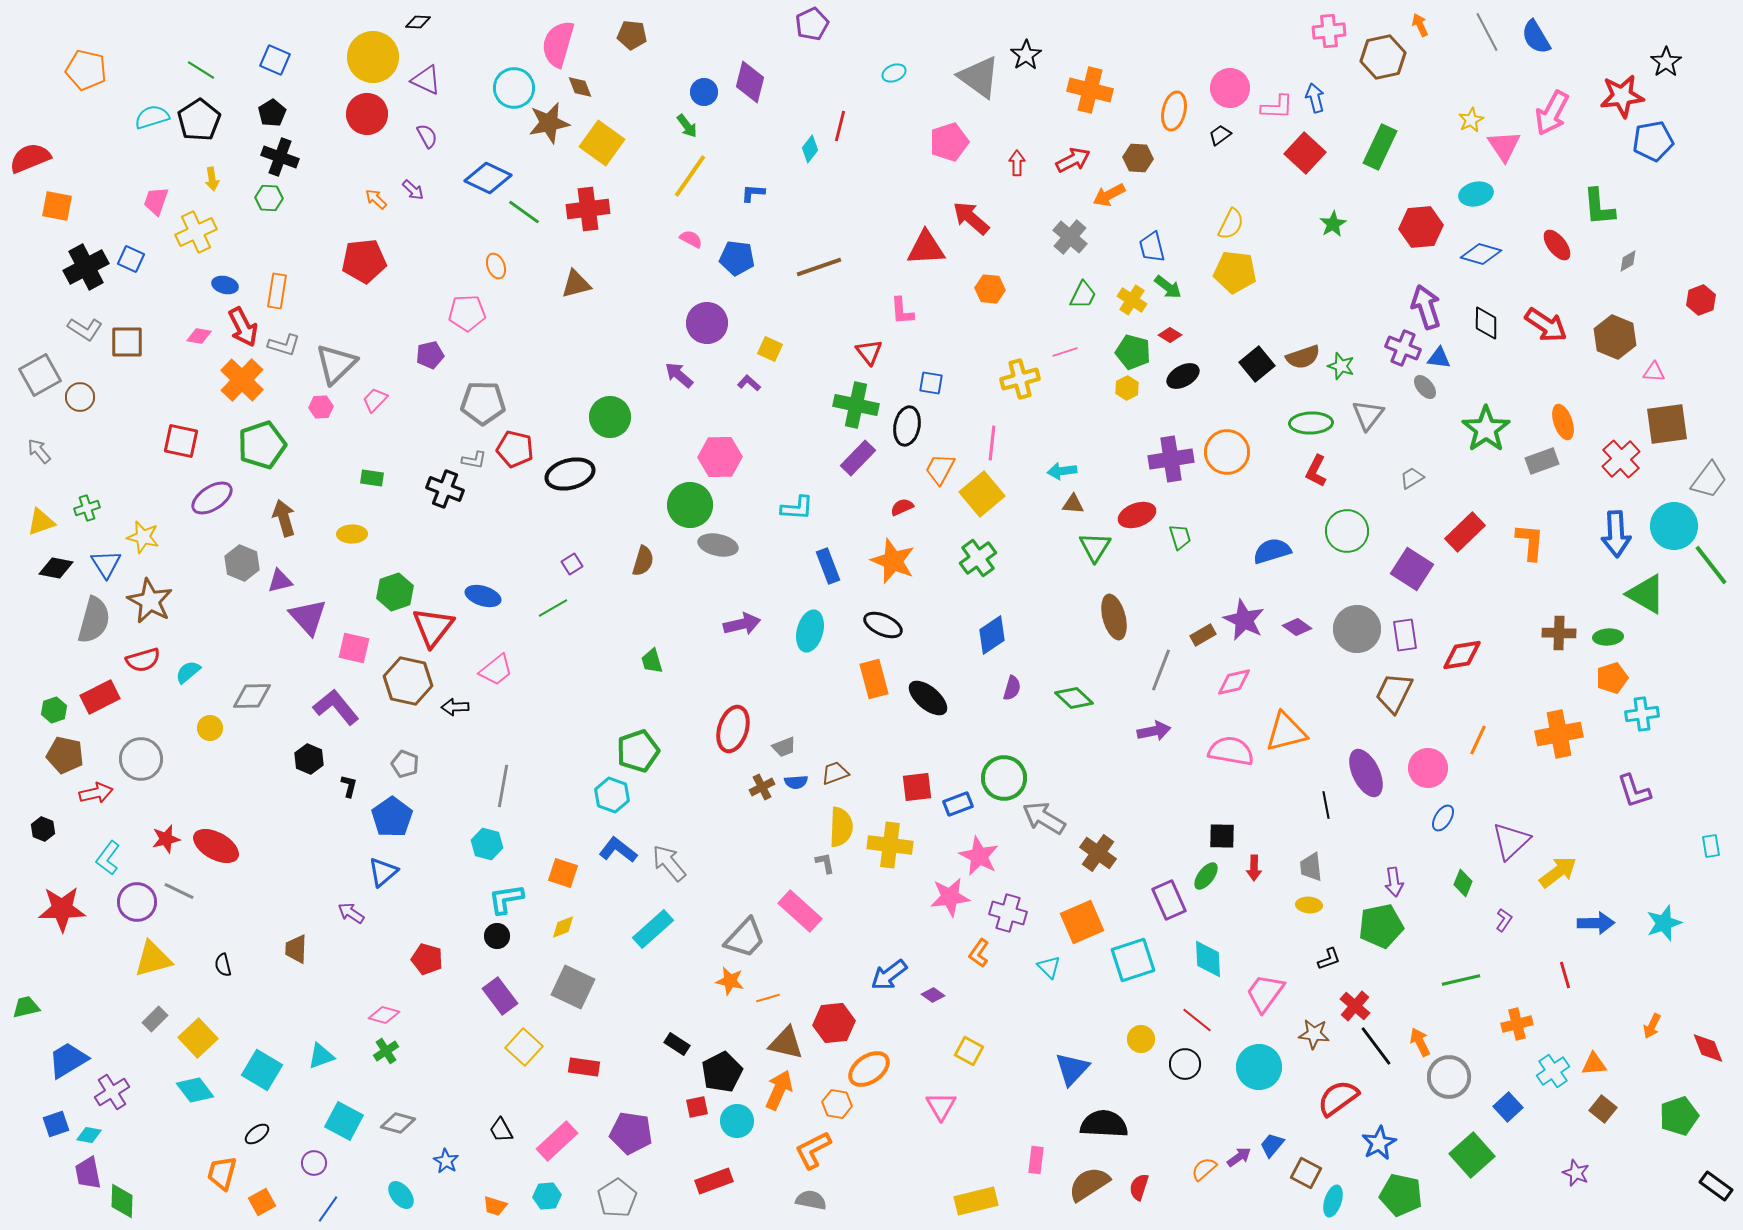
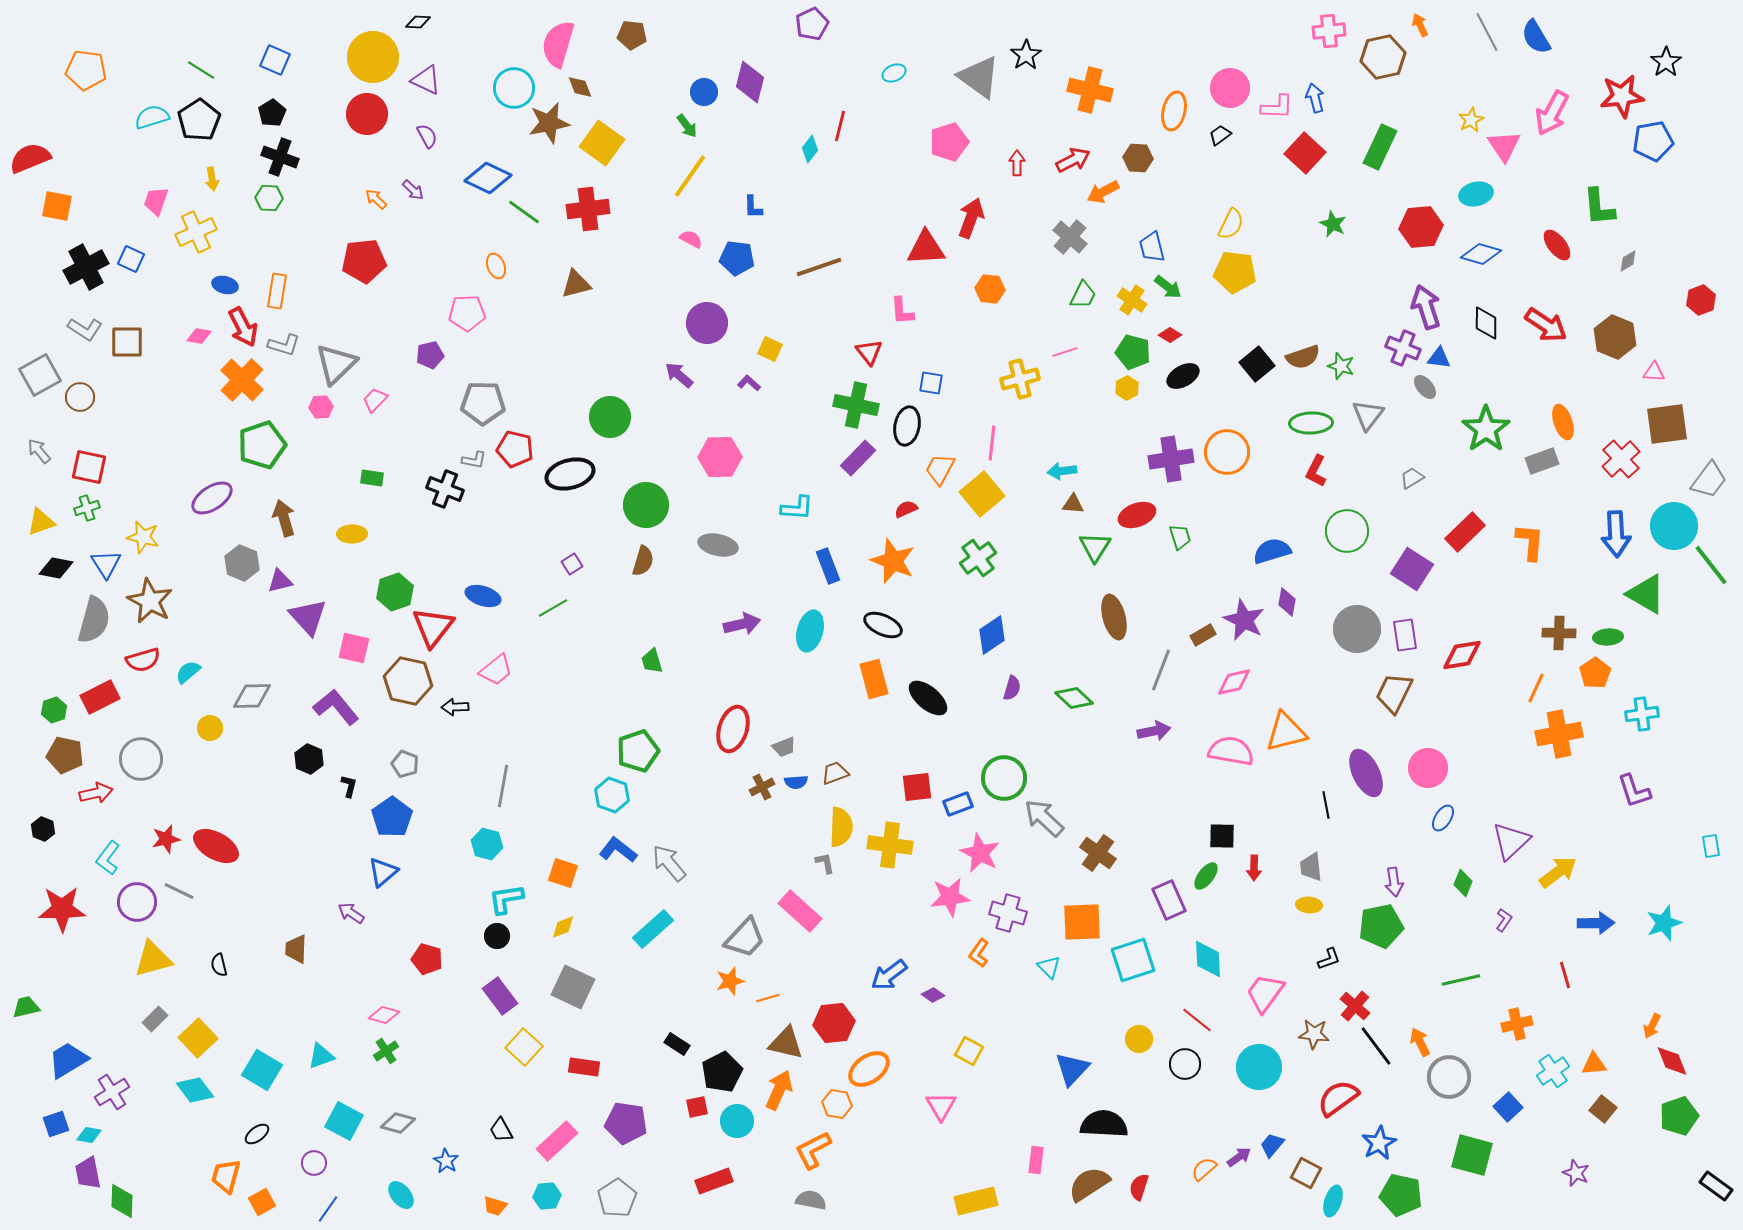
orange pentagon at (86, 70): rotated 6 degrees counterclockwise
blue L-shape at (753, 193): moved 14 px down; rotated 95 degrees counterclockwise
orange arrow at (1109, 195): moved 6 px left, 3 px up
red arrow at (971, 218): rotated 69 degrees clockwise
green star at (1333, 224): rotated 16 degrees counterclockwise
red square at (181, 441): moved 92 px left, 26 px down
green circle at (690, 505): moved 44 px left
red semicircle at (902, 507): moved 4 px right, 2 px down
purple diamond at (1297, 627): moved 10 px left, 25 px up; rotated 64 degrees clockwise
orange pentagon at (1612, 678): moved 17 px left, 5 px up; rotated 16 degrees counterclockwise
orange line at (1478, 740): moved 58 px right, 52 px up
gray arrow at (1044, 818): rotated 12 degrees clockwise
pink star at (979, 856): moved 1 px right, 3 px up
orange square at (1082, 922): rotated 21 degrees clockwise
black semicircle at (223, 965): moved 4 px left
orange star at (730, 981): rotated 28 degrees counterclockwise
yellow circle at (1141, 1039): moved 2 px left
red diamond at (1708, 1048): moved 36 px left, 13 px down
purple pentagon at (631, 1133): moved 5 px left, 10 px up
green square at (1472, 1155): rotated 33 degrees counterclockwise
orange trapezoid at (222, 1173): moved 4 px right, 3 px down
